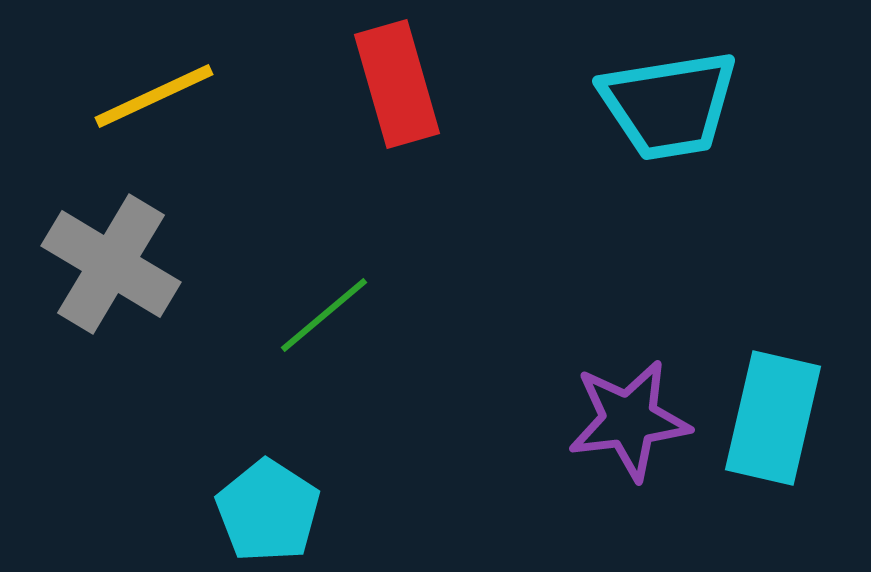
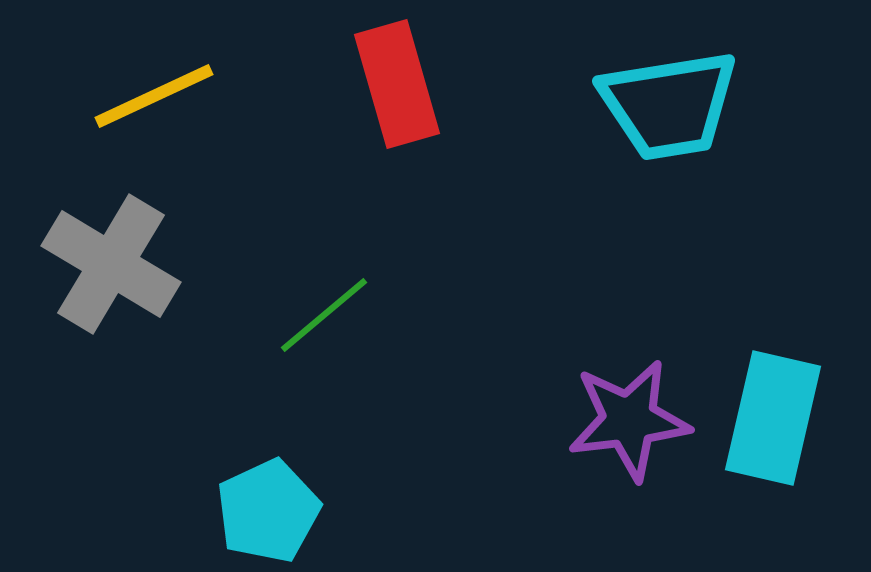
cyan pentagon: rotated 14 degrees clockwise
